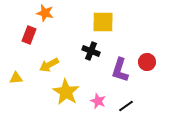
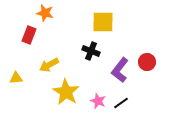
purple L-shape: rotated 20 degrees clockwise
black line: moved 5 px left, 3 px up
